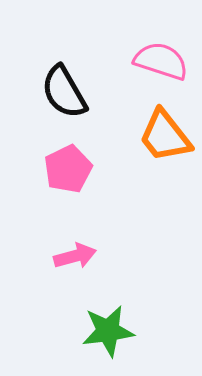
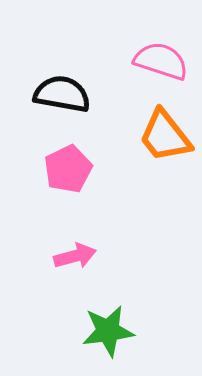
black semicircle: moved 2 px left, 2 px down; rotated 130 degrees clockwise
